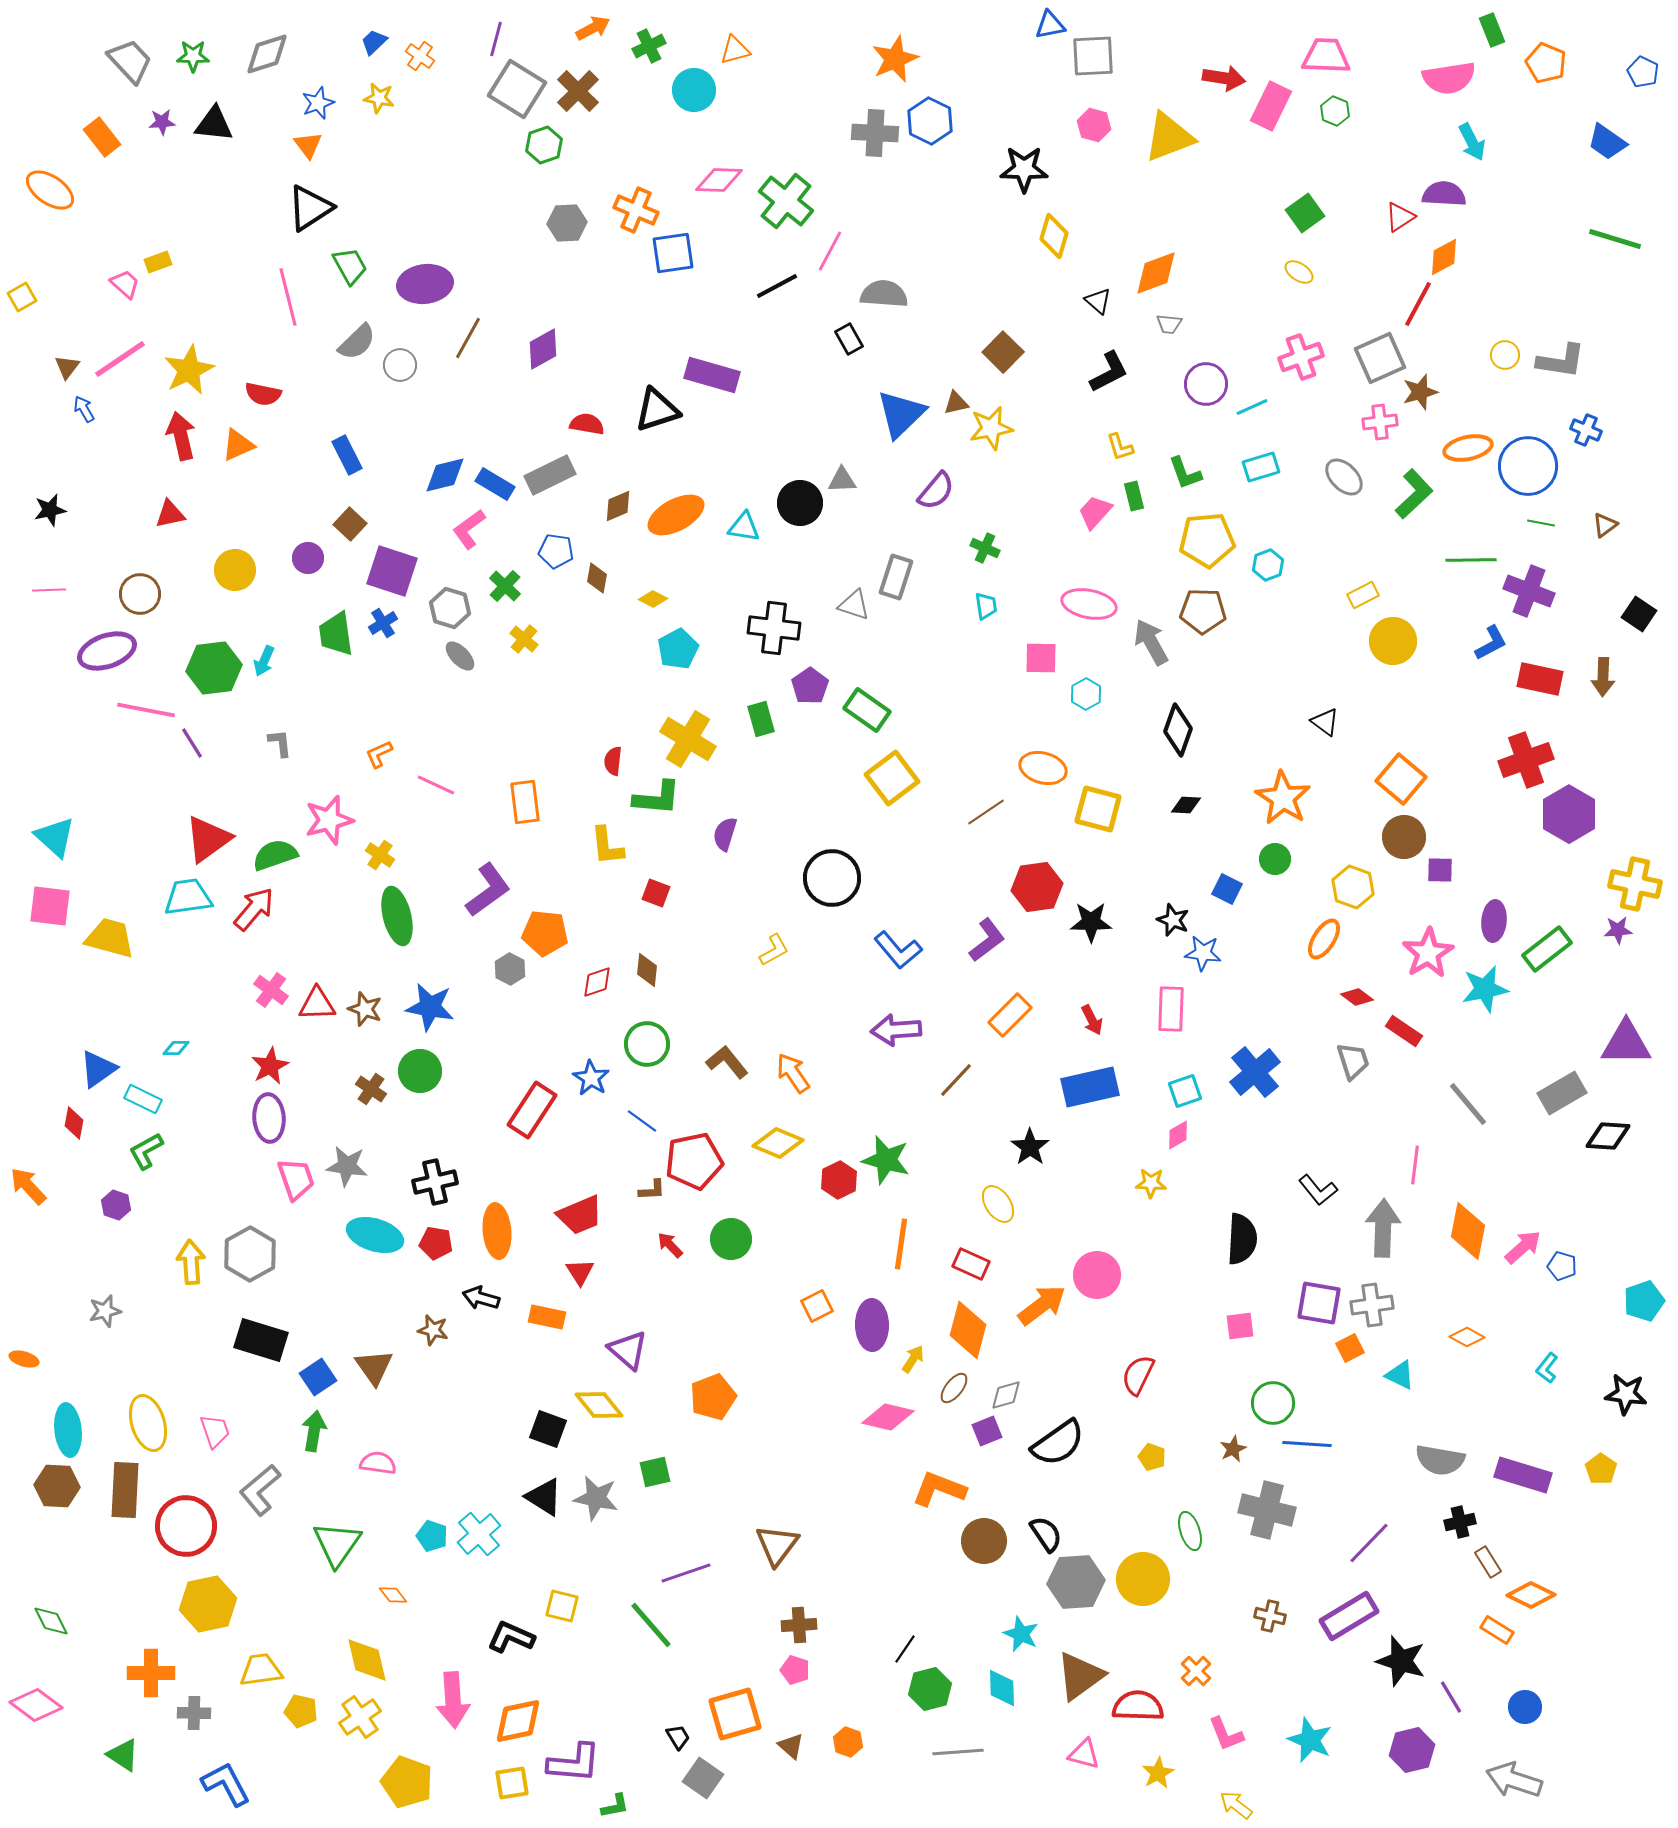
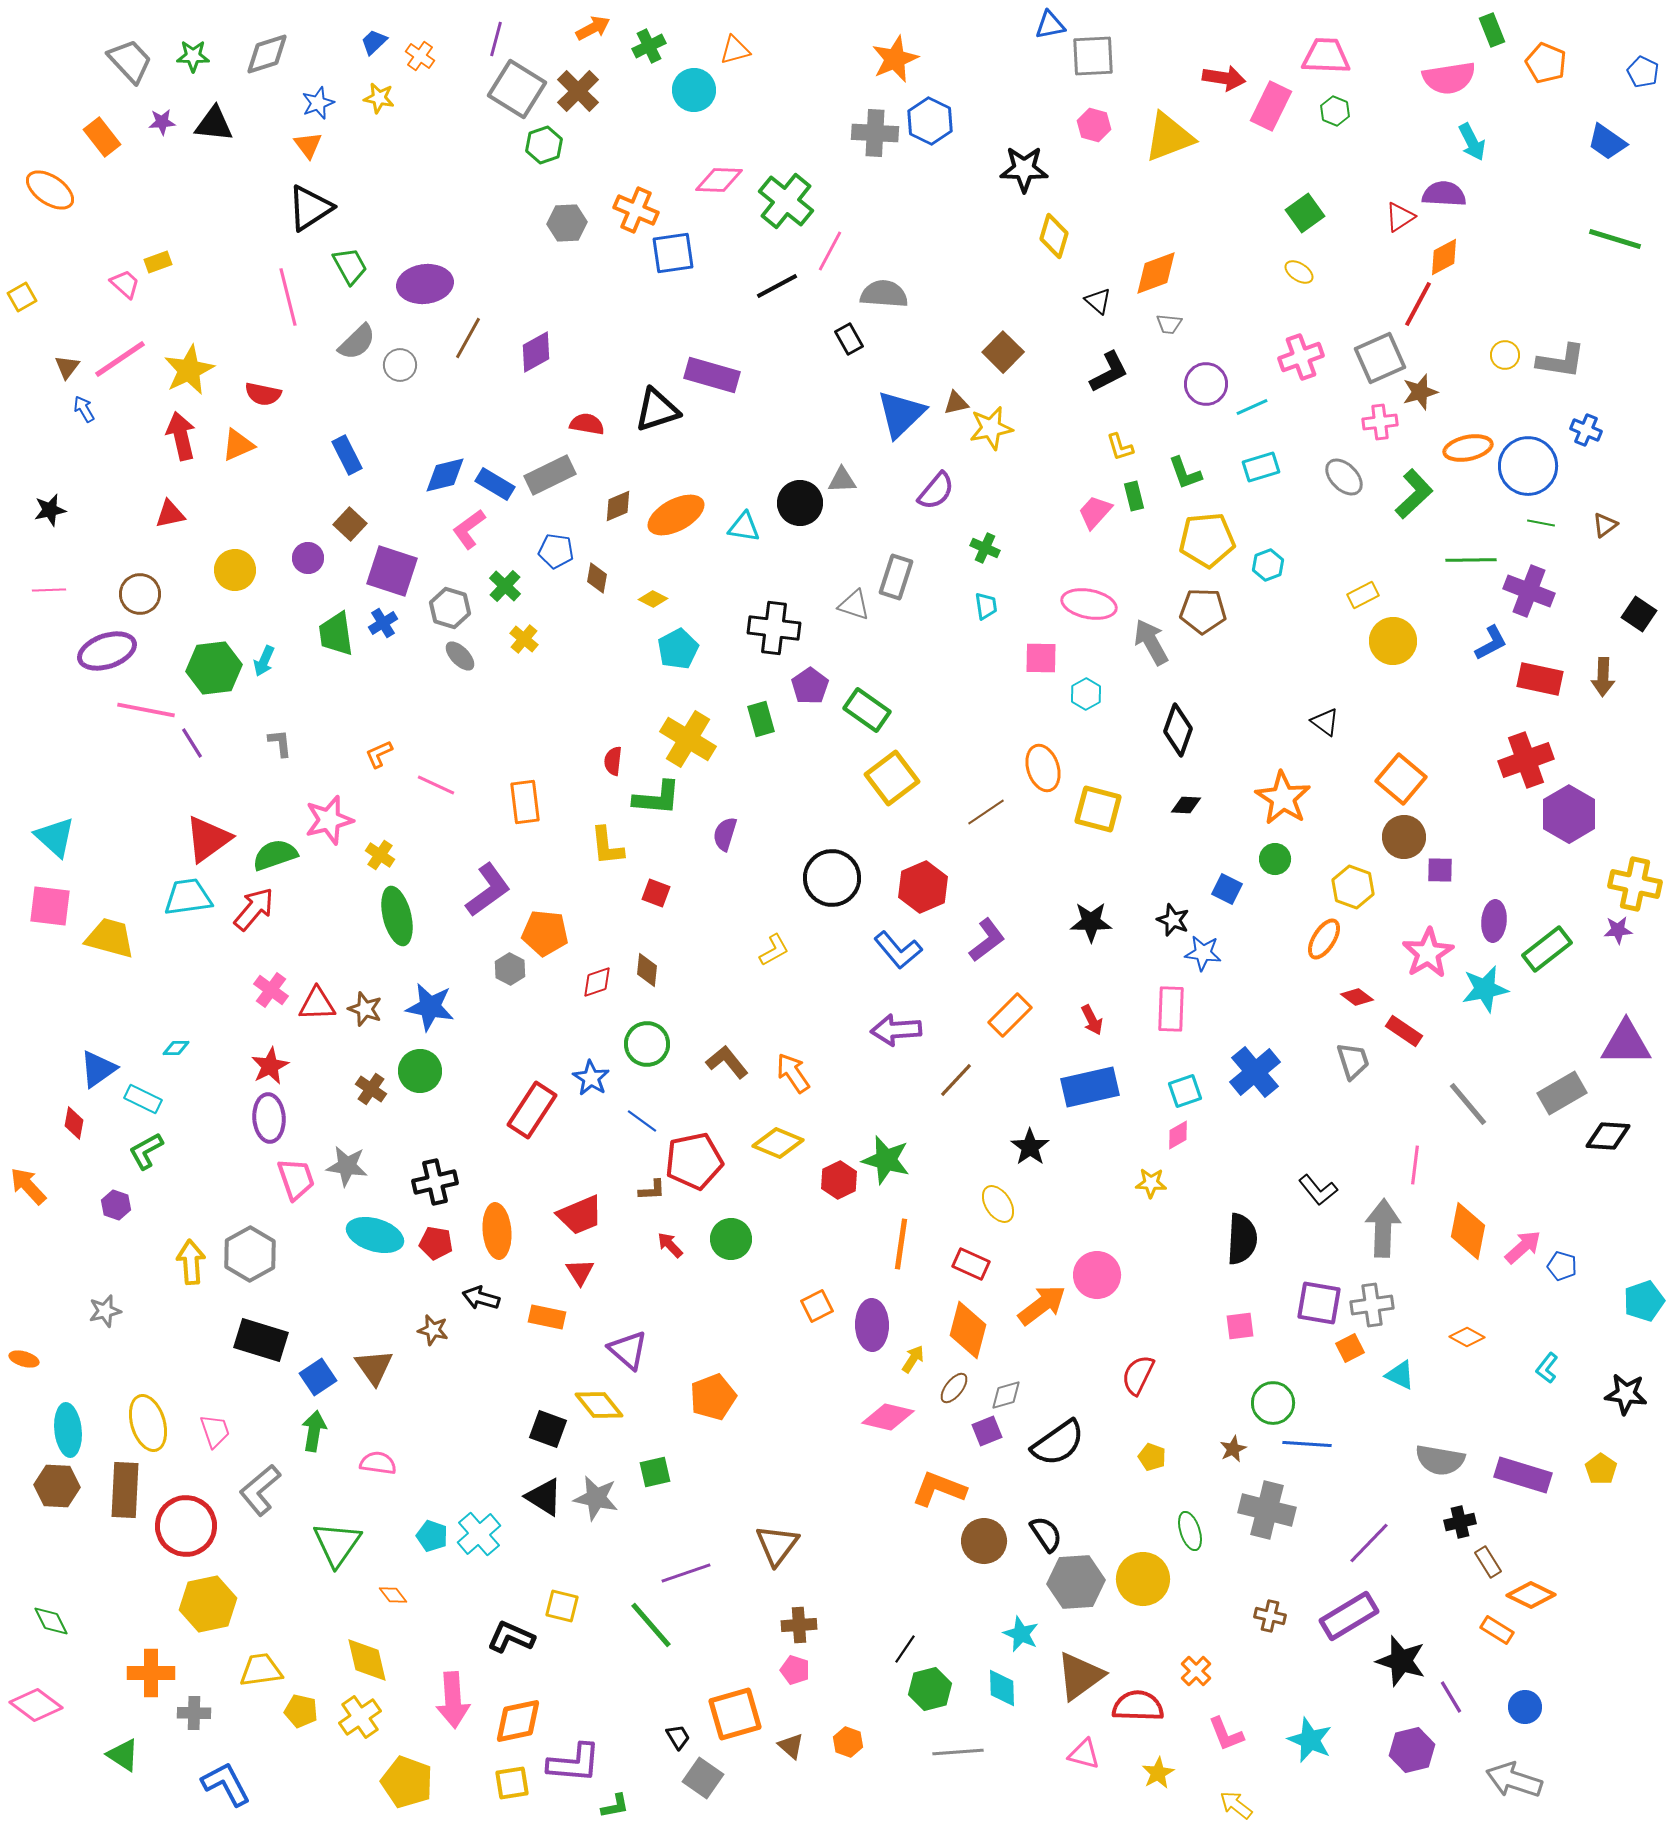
purple diamond at (543, 349): moved 7 px left, 3 px down
orange ellipse at (1043, 768): rotated 57 degrees clockwise
red hexagon at (1037, 887): moved 114 px left; rotated 15 degrees counterclockwise
